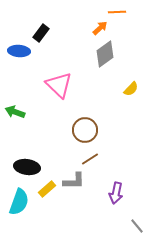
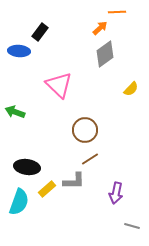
black rectangle: moved 1 px left, 1 px up
gray line: moved 5 px left; rotated 35 degrees counterclockwise
